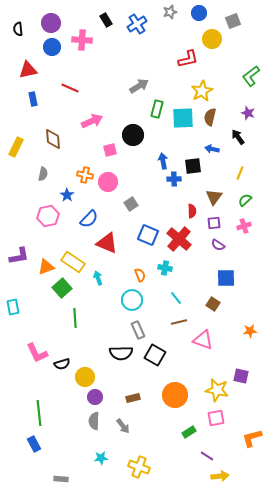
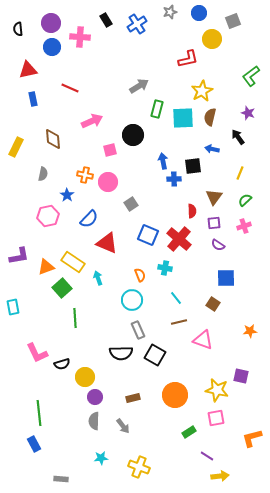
pink cross at (82, 40): moved 2 px left, 3 px up
